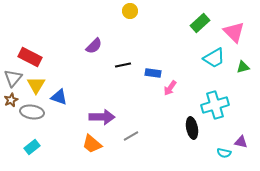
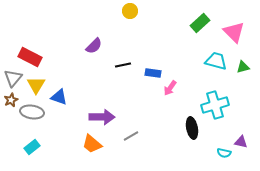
cyan trapezoid: moved 2 px right, 3 px down; rotated 135 degrees counterclockwise
